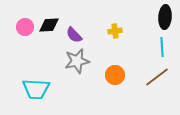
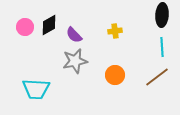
black ellipse: moved 3 px left, 2 px up
black diamond: rotated 25 degrees counterclockwise
gray star: moved 2 px left
